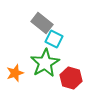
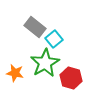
gray rectangle: moved 7 px left, 4 px down
cyan square: rotated 24 degrees clockwise
orange star: rotated 30 degrees clockwise
